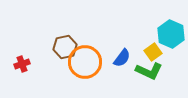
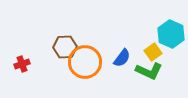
brown hexagon: rotated 10 degrees clockwise
